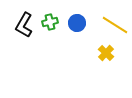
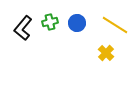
black L-shape: moved 1 px left, 3 px down; rotated 10 degrees clockwise
